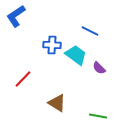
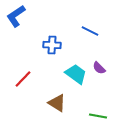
cyan trapezoid: moved 19 px down
